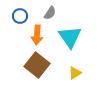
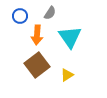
brown square: rotated 15 degrees clockwise
yellow triangle: moved 8 px left, 2 px down
